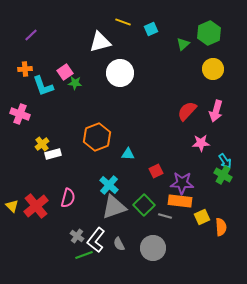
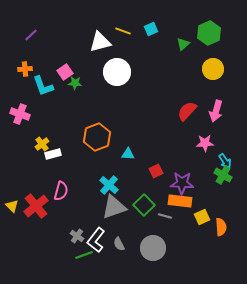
yellow line: moved 9 px down
white circle: moved 3 px left, 1 px up
pink star: moved 4 px right
pink semicircle: moved 7 px left, 7 px up
